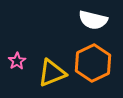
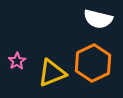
white semicircle: moved 5 px right, 1 px up
